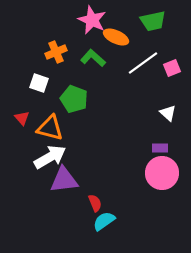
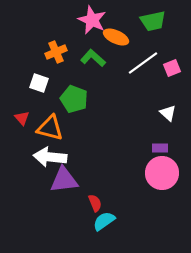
white arrow: rotated 144 degrees counterclockwise
